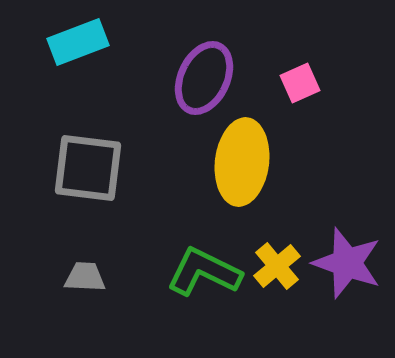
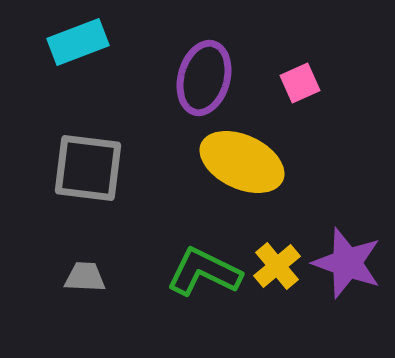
purple ellipse: rotated 10 degrees counterclockwise
yellow ellipse: rotated 72 degrees counterclockwise
